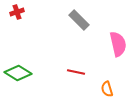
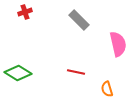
red cross: moved 8 px right
